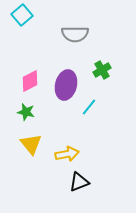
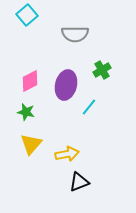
cyan square: moved 5 px right
yellow triangle: rotated 20 degrees clockwise
